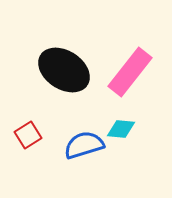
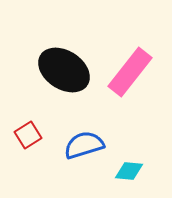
cyan diamond: moved 8 px right, 42 px down
